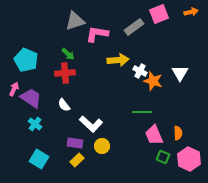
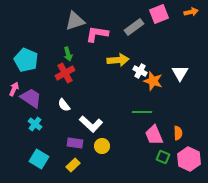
green arrow: rotated 32 degrees clockwise
red cross: rotated 24 degrees counterclockwise
yellow rectangle: moved 4 px left, 5 px down
